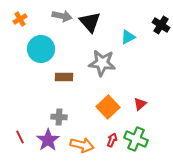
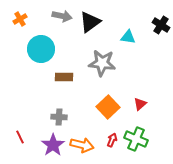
black triangle: rotated 35 degrees clockwise
cyan triangle: rotated 35 degrees clockwise
purple star: moved 5 px right, 5 px down
